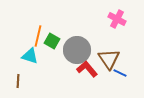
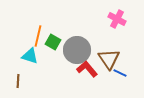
green square: moved 1 px right, 1 px down
